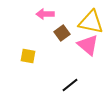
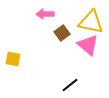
yellow square: moved 15 px left, 3 px down
